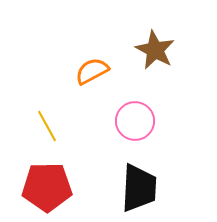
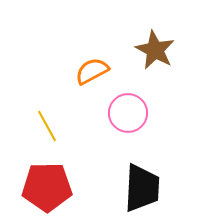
pink circle: moved 7 px left, 8 px up
black trapezoid: moved 3 px right
